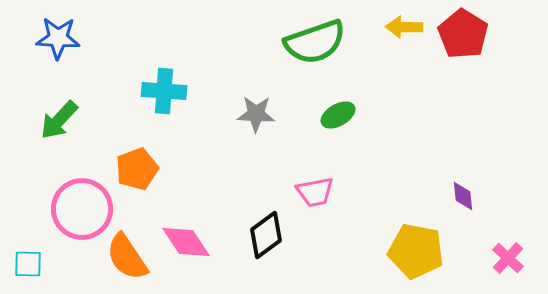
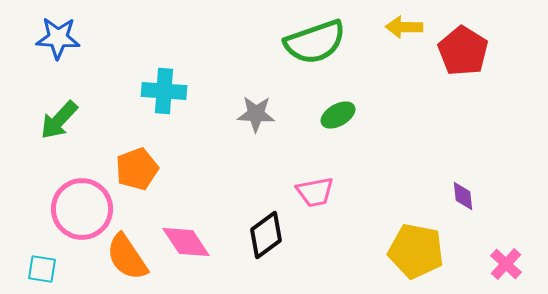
red pentagon: moved 17 px down
pink cross: moved 2 px left, 6 px down
cyan square: moved 14 px right, 5 px down; rotated 8 degrees clockwise
